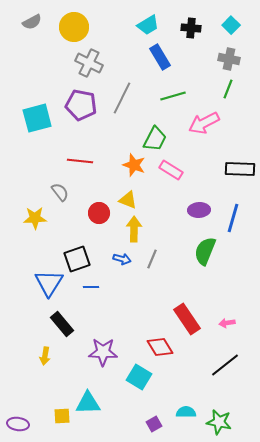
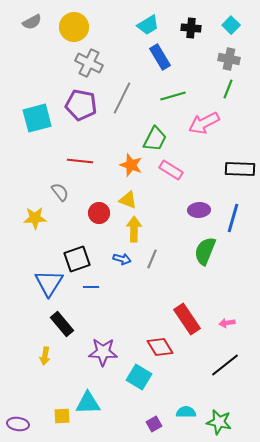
orange star at (134, 165): moved 3 px left
